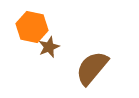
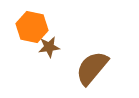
brown star: rotated 15 degrees clockwise
